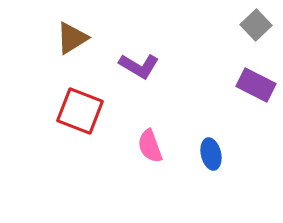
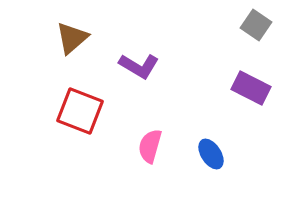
gray square: rotated 12 degrees counterclockwise
brown triangle: rotated 9 degrees counterclockwise
purple rectangle: moved 5 px left, 3 px down
pink semicircle: rotated 36 degrees clockwise
blue ellipse: rotated 20 degrees counterclockwise
